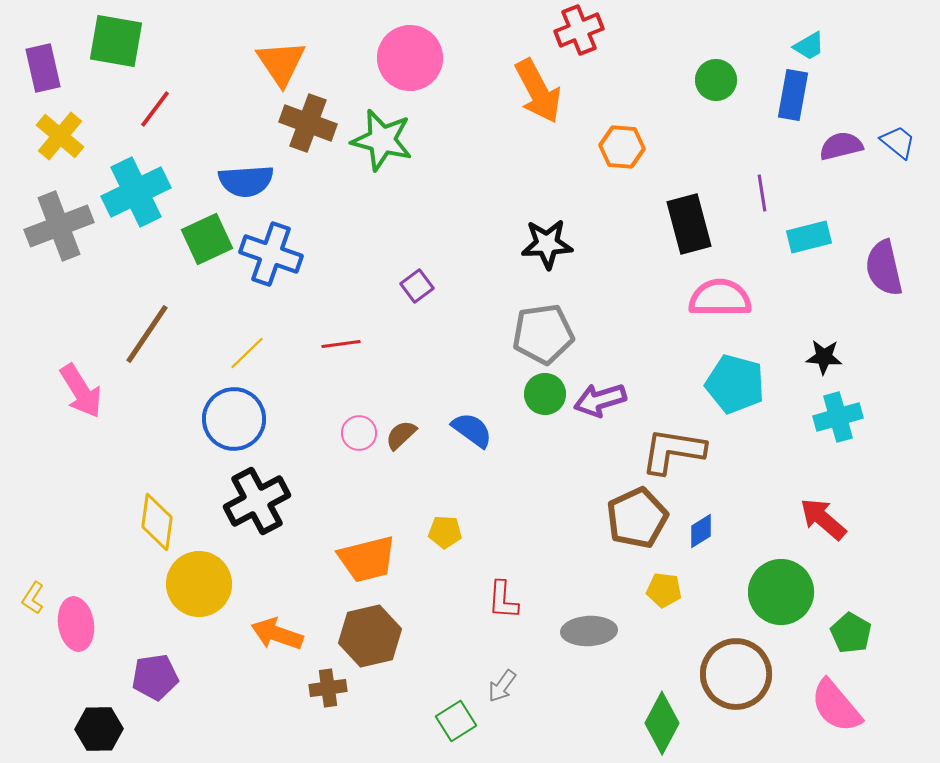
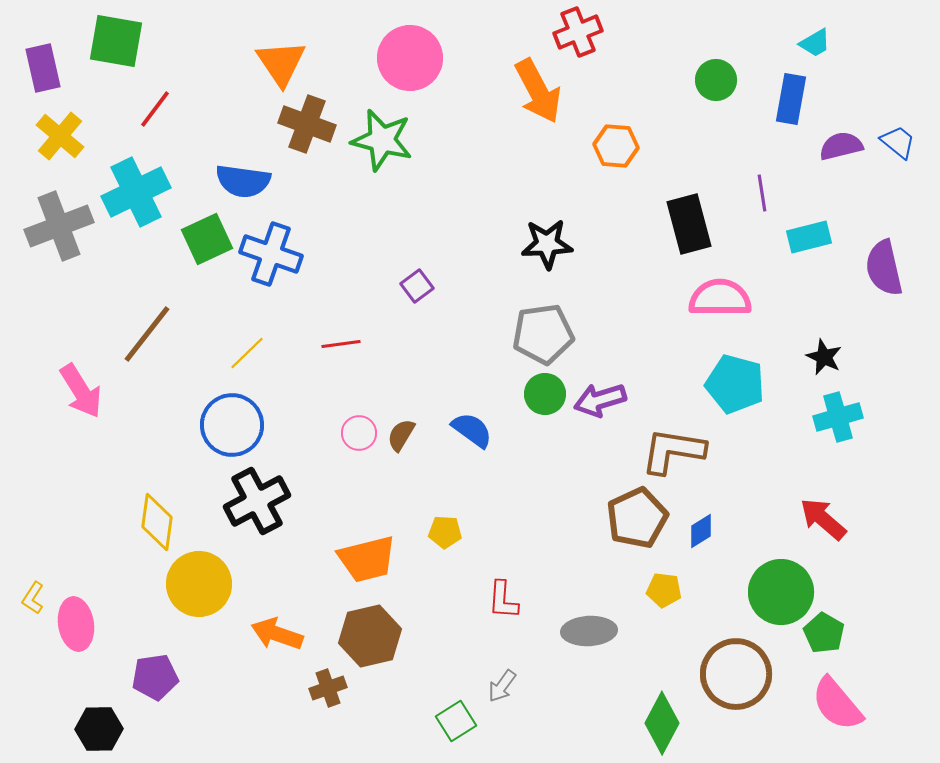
red cross at (579, 30): moved 1 px left, 2 px down
cyan trapezoid at (809, 46): moved 6 px right, 3 px up
blue rectangle at (793, 95): moved 2 px left, 4 px down
brown cross at (308, 123): moved 1 px left, 1 px down
orange hexagon at (622, 147): moved 6 px left, 1 px up
blue semicircle at (246, 181): moved 3 px left; rotated 12 degrees clockwise
brown line at (147, 334): rotated 4 degrees clockwise
black star at (824, 357): rotated 21 degrees clockwise
blue circle at (234, 419): moved 2 px left, 6 px down
brown semicircle at (401, 435): rotated 16 degrees counterclockwise
green pentagon at (851, 633): moved 27 px left
brown cross at (328, 688): rotated 12 degrees counterclockwise
pink semicircle at (836, 706): moved 1 px right, 2 px up
